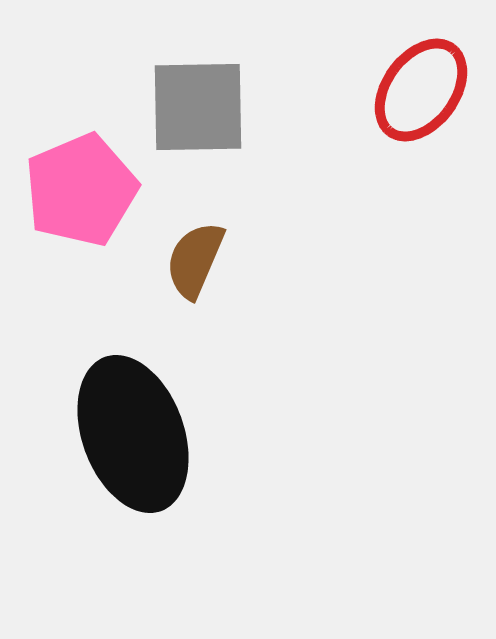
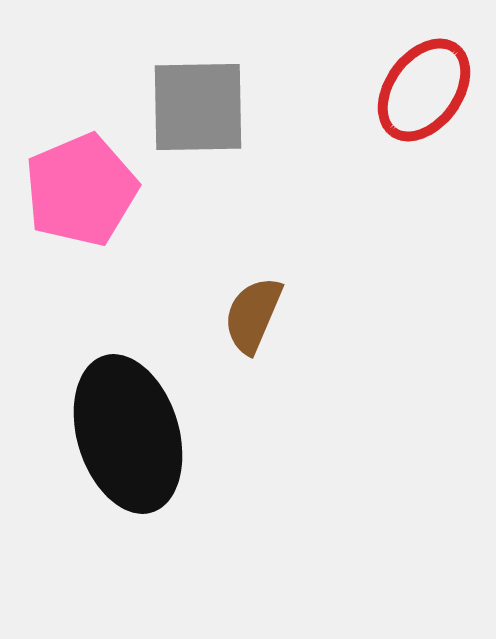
red ellipse: moved 3 px right
brown semicircle: moved 58 px right, 55 px down
black ellipse: moved 5 px left; rotated 3 degrees clockwise
